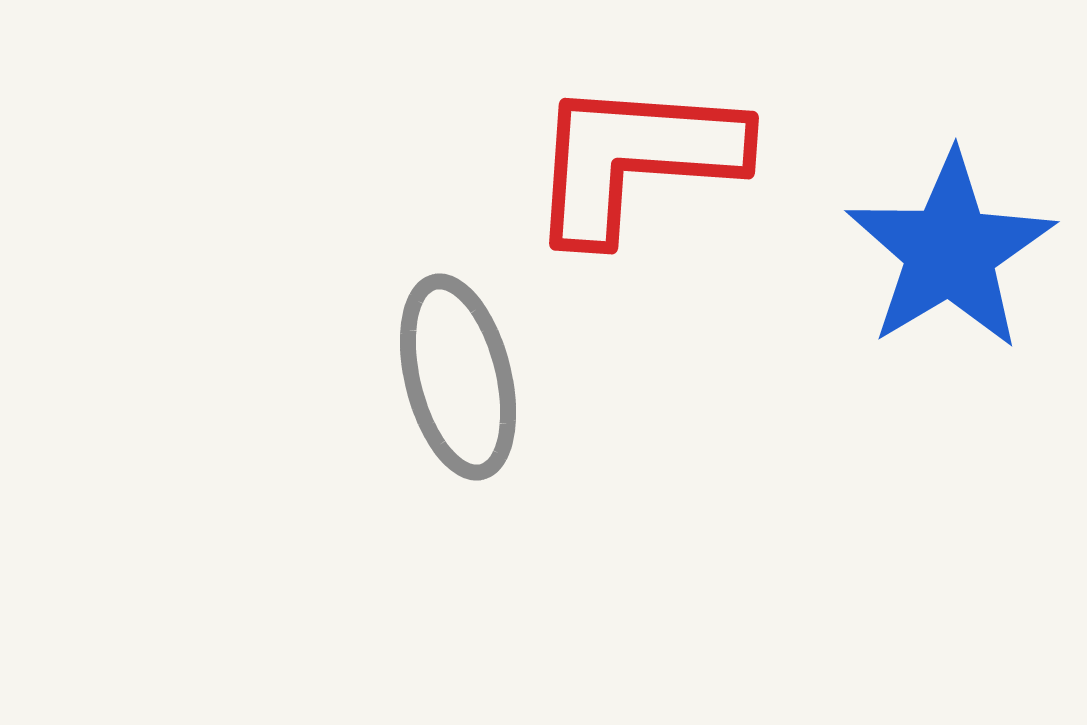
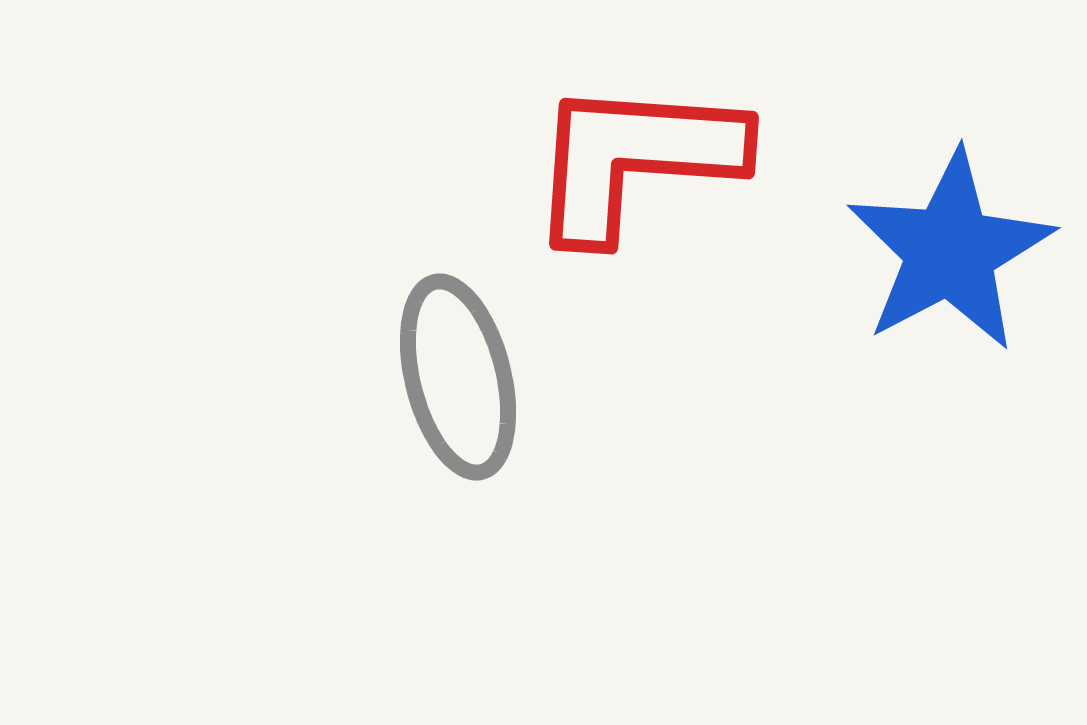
blue star: rotated 3 degrees clockwise
